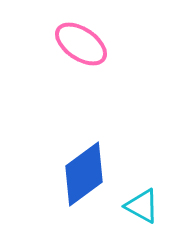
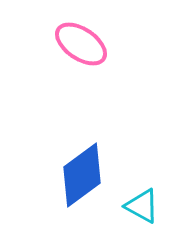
blue diamond: moved 2 px left, 1 px down
